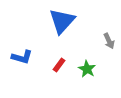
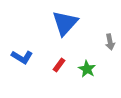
blue triangle: moved 3 px right, 2 px down
gray arrow: moved 1 px right, 1 px down; rotated 14 degrees clockwise
blue L-shape: rotated 15 degrees clockwise
